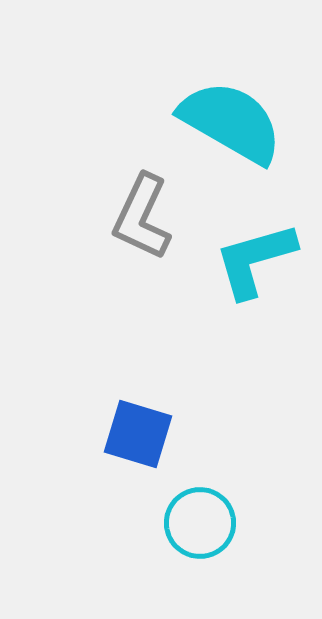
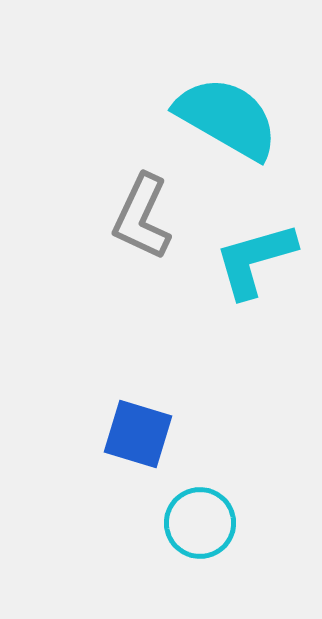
cyan semicircle: moved 4 px left, 4 px up
